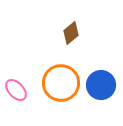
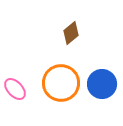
blue circle: moved 1 px right, 1 px up
pink ellipse: moved 1 px left, 1 px up
